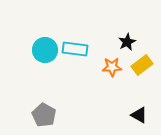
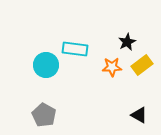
cyan circle: moved 1 px right, 15 px down
